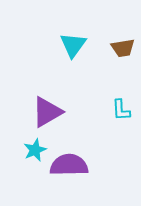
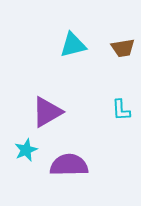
cyan triangle: rotated 40 degrees clockwise
cyan star: moved 9 px left
